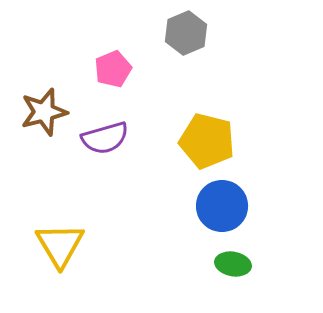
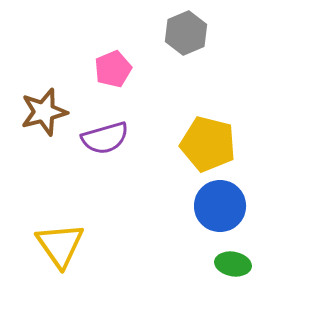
yellow pentagon: moved 1 px right, 3 px down
blue circle: moved 2 px left
yellow triangle: rotated 4 degrees counterclockwise
